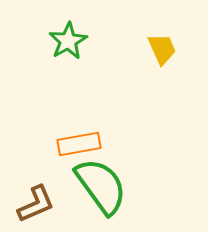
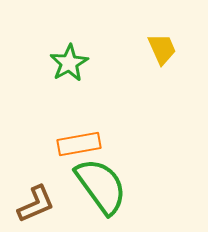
green star: moved 1 px right, 22 px down
